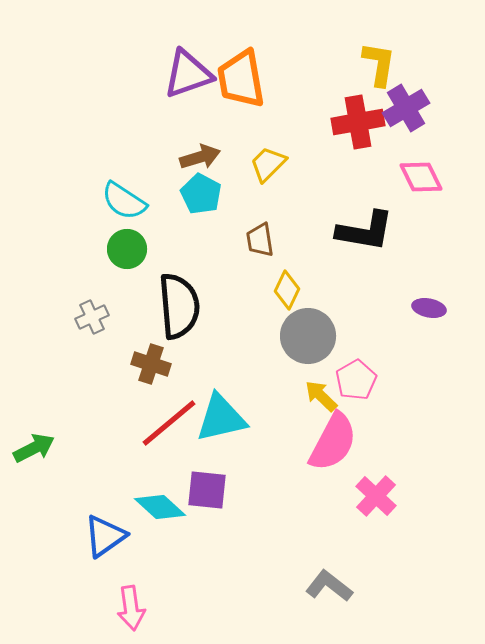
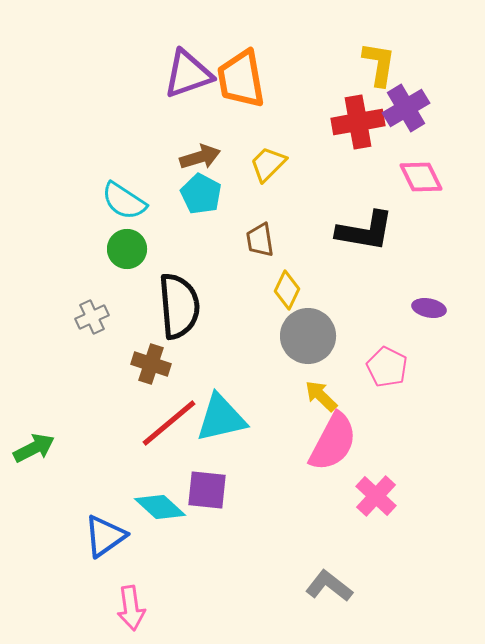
pink pentagon: moved 31 px right, 13 px up; rotated 15 degrees counterclockwise
